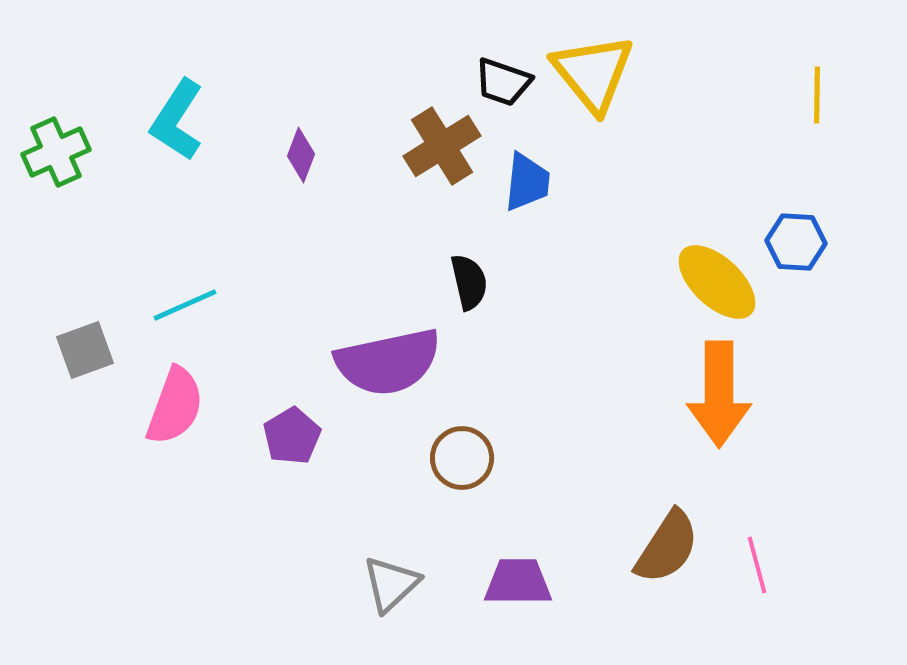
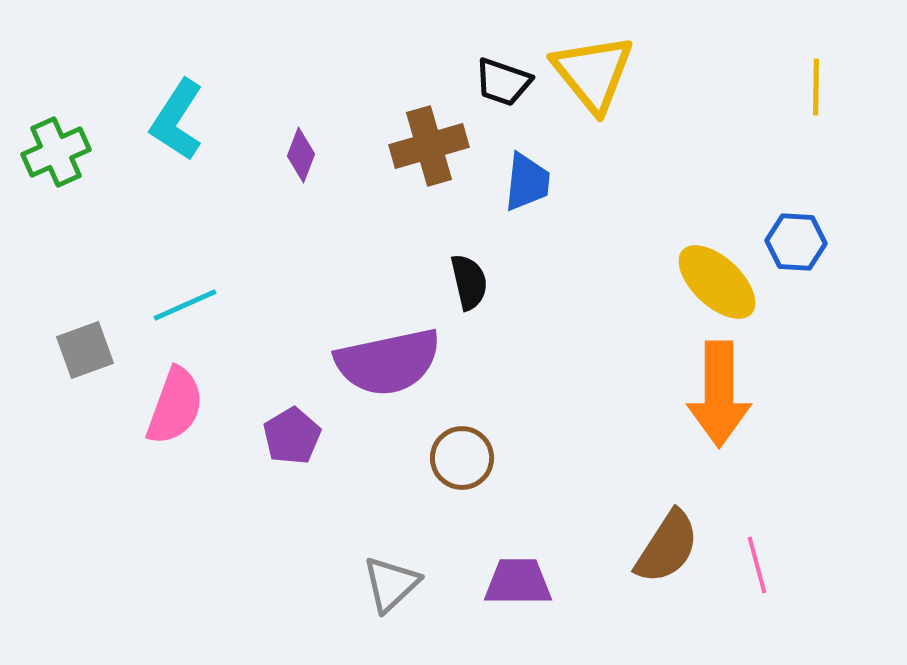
yellow line: moved 1 px left, 8 px up
brown cross: moved 13 px left; rotated 16 degrees clockwise
